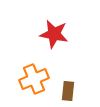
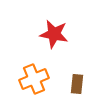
brown rectangle: moved 9 px right, 7 px up
